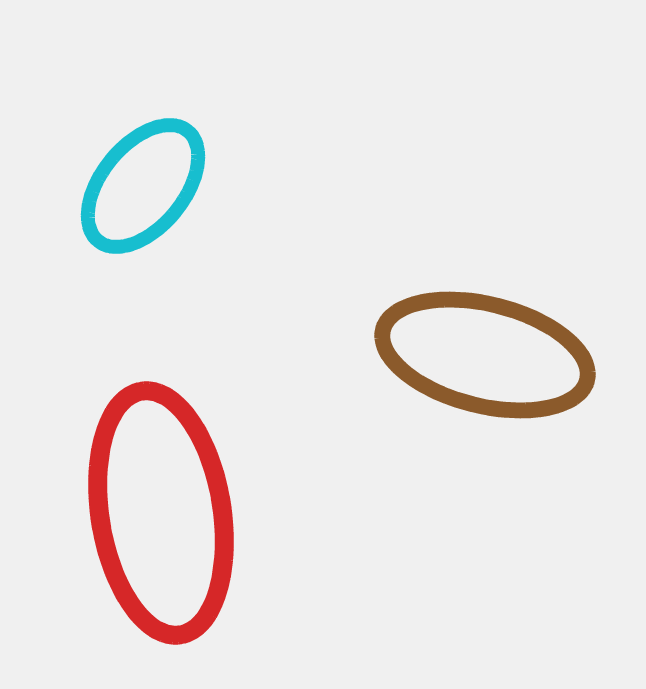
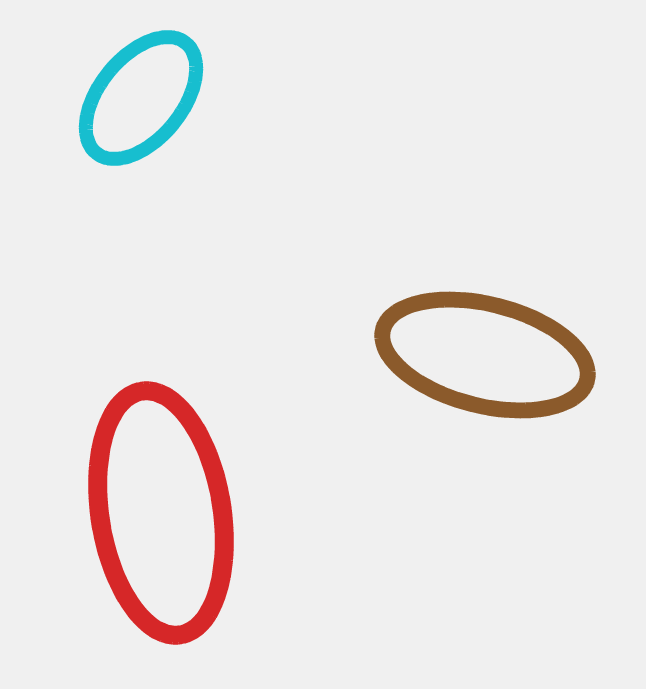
cyan ellipse: moved 2 px left, 88 px up
